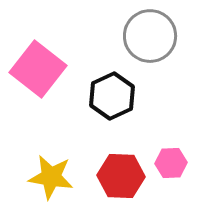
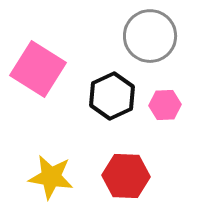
pink square: rotated 6 degrees counterclockwise
pink hexagon: moved 6 px left, 58 px up
red hexagon: moved 5 px right
